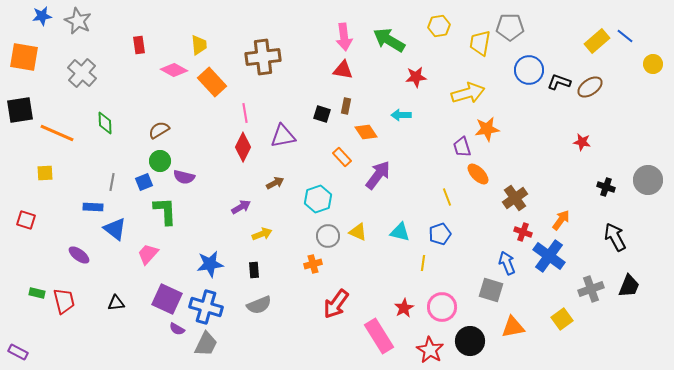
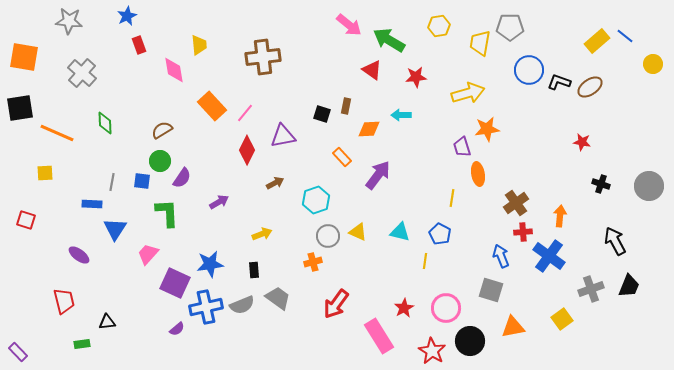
blue star at (42, 16): moved 85 px right; rotated 18 degrees counterclockwise
gray star at (78, 21): moved 9 px left; rotated 20 degrees counterclockwise
pink arrow at (344, 37): moved 5 px right, 12 px up; rotated 44 degrees counterclockwise
red rectangle at (139, 45): rotated 12 degrees counterclockwise
pink diamond at (174, 70): rotated 52 degrees clockwise
red triangle at (343, 70): moved 29 px right; rotated 25 degrees clockwise
orange rectangle at (212, 82): moved 24 px down
black square at (20, 110): moved 2 px up
pink line at (245, 113): rotated 48 degrees clockwise
brown semicircle at (159, 130): moved 3 px right
orange diamond at (366, 132): moved 3 px right, 3 px up; rotated 60 degrees counterclockwise
red diamond at (243, 147): moved 4 px right, 3 px down
orange ellipse at (478, 174): rotated 35 degrees clockwise
purple semicircle at (184, 177): moved 2 px left, 1 px down; rotated 70 degrees counterclockwise
gray circle at (648, 180): moved 1 px right, 6 px down
blue square at (144, 182): moved 2 px left, 1 px up; rotated 30 degrees clockwise
black cross at (606, 187): moved 5 px left, 3 px up
yellow line at (447, 197): moved 5 px right, 1 px down; rotated 30 degrees clockwise
brown cross at (515, 198): moved 1 px right, 5 px down
cyan hexagon at (318, 199): moved 2 px left, 1 px down
blue rectangle at (93, 207): moved 1 px left, 3 px up
purple arrow at (241, 207): moved 22 px left, 5 px up
green L-shape at (165, 211): moved 2 px right, 2 px down
orange arrow at (561, 220): moved 1 px left, 4 px up; rotated 30 degrees counterclockwise
blue triangle at (115, 229): rotated 25 degrees clockwise
red cross at (523, 232): rotated 24 degrees counterclockwise
blue pentagon at (440, 234): rotated 25 degrees counterclockwise
black arrow at (615, 237): moved 4 px down
yellow line at (423, 263): moved 2 px right, 2 px up
blue arrow at (507, 263): moved 6 px left, 7 px up
orange cross at (313, 264): moved 2 px up
green rectangle at (37, 293): moved 45 px right, 51 px down; rotated 21 degrees counterclockwise
purple square at (167, 299): moved 8 px right, 16 px up
black triangle at (116, 303): moved 9 px left, 19 px down
gray semicircle at (259, 305): moved 17 px left
blue cross at (206, 307): rotated 28 degrees counterclockwise
pink circle at (442, 307): moved 4 px right, 1 px down
purple semicircle at (177, 329): rotated 70 degrees counterclockwise
gray trapezoid at (206, 344): moved 72 px right, 46 px up; rotated 80 degrees counterclockwise
red star at (430, 350): moved 2 px right, 1 px down
purple rectangle at (18, 352): rotated 18 degrees clockwise
